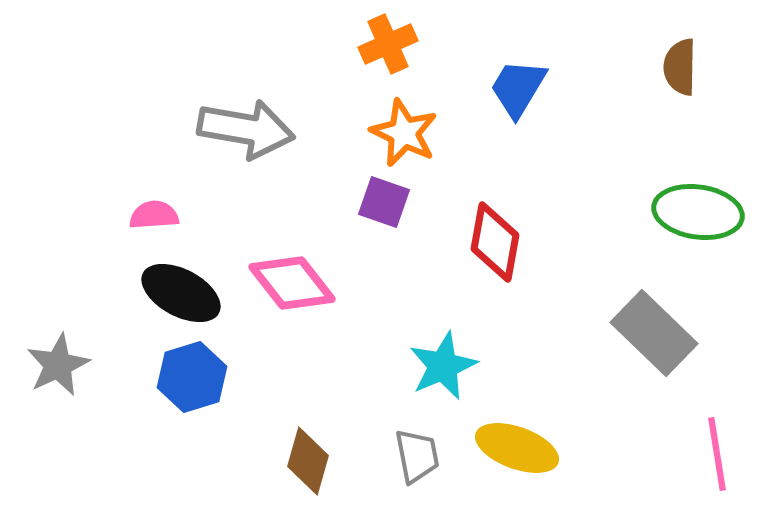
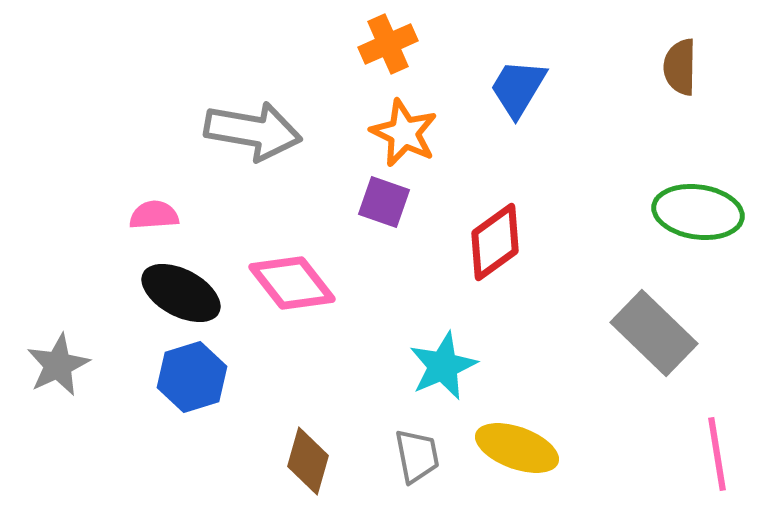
gray arrow: moved 7 px right, 2 px down
red diamond: rotated 44 degrees clockwise
